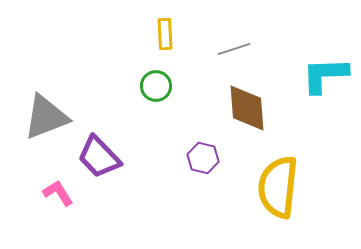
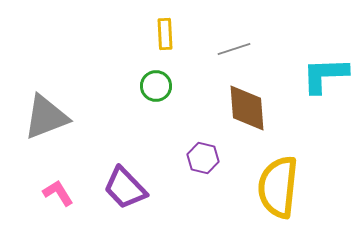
purple trapezoid: moved 26 px right, 31 px down
